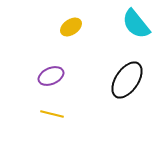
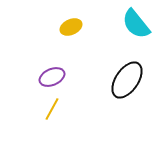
yellow ellipse: rotated 10 degrees clockwise
purple ellipse: moved 1 px right, 1 px down
yellow line: moved 5 px up; rotated 75 degrees counterclockwise
